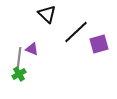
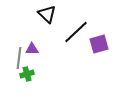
purple triangle: rotated 24 degrees counterclockwise
green cross: moved 8 px right; rotated 16 degrees clockwise
